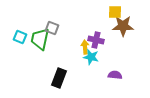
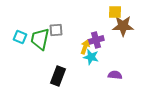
gray square: moved 4 px right, 2 px down; rotated 24 degrees counterclockwise
purple cross: rotated 28 degrees counterclockwise
yellow arrow: rotated 24 degrees clockwise
black rectangle: moved 1 px left, 2 px up
